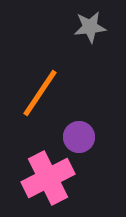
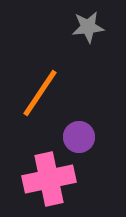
gray star: moved 2 px left
pink cross: moved 1 px right, 1 px down; rotated 15 degrees clockwise
